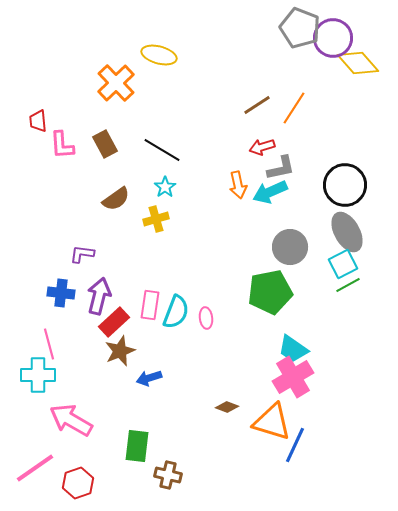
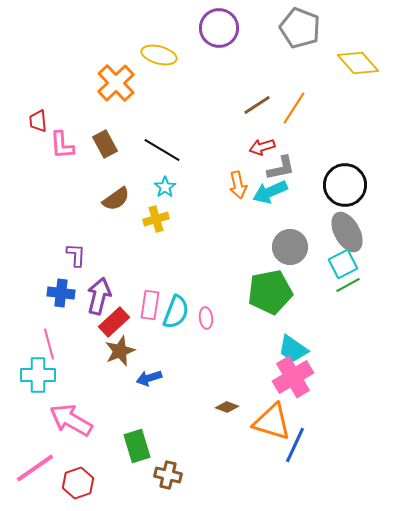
purple circle at (333, 38): moved 114 px left, 10 px up
purple L-shape at (82, 254): moved 6 px left, 1 px down; rotated 85 degrees clockwise
green rectangle at (137, 446): rotated 24 degrees counterclockwise
